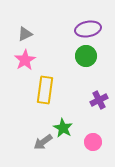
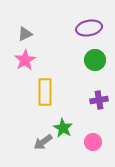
purple ellipse: moved 1 px right, 1 px up
green circle: moved 9 px right, 4 px down
yellow rectangle: moved 2 px down; rotated 8 degrees counterclockwise
purple cross: rotated 18 degrees clockwise
